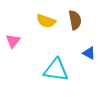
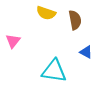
yellow semicircle: moved 8 px up
blue triangle: moved 3 px left, 1 px up
cyan triangle: moved 2 px left, 1 px down
